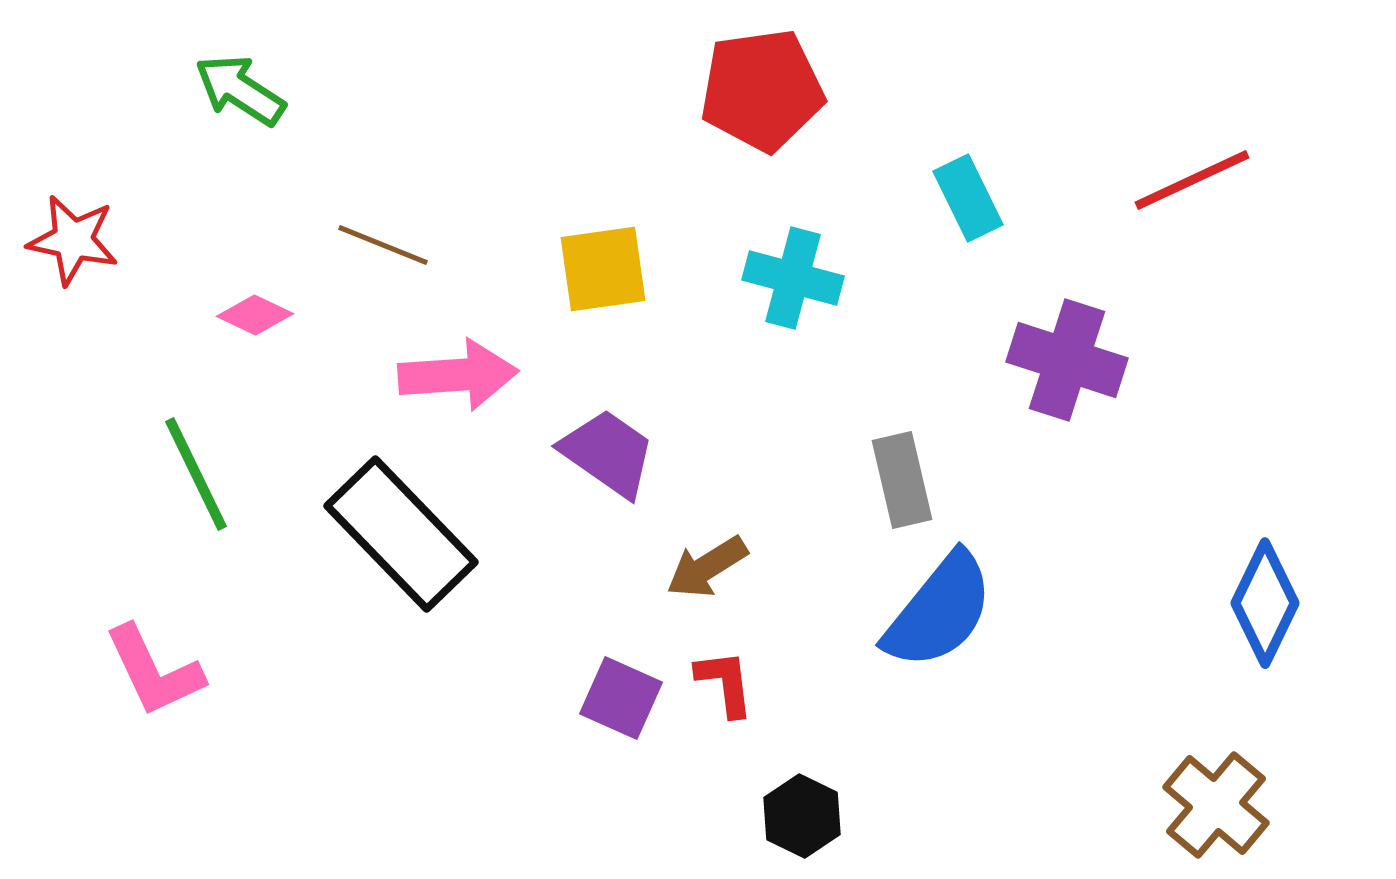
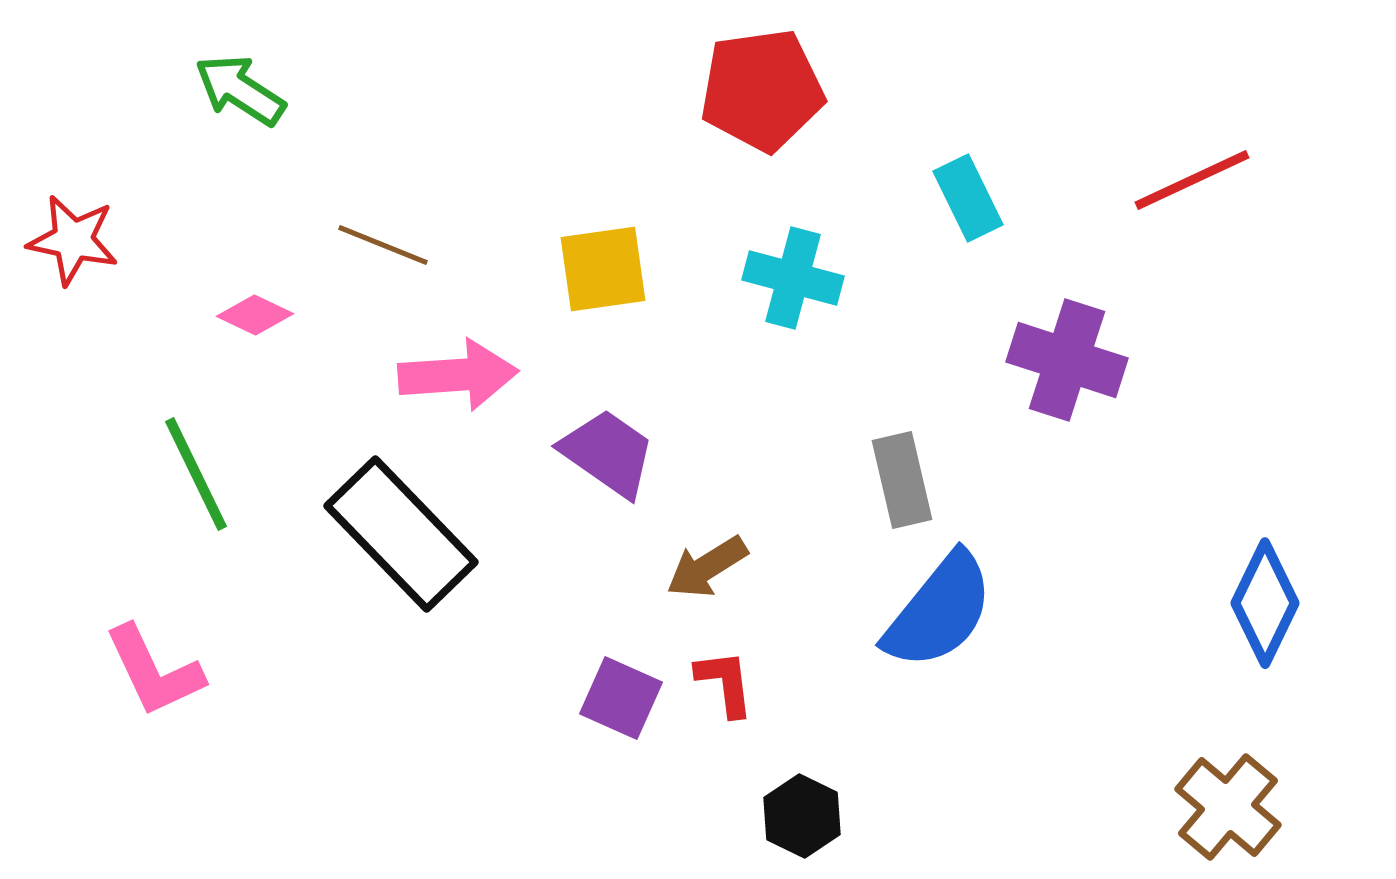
brown cross: moved 12 px right, 2 px down
